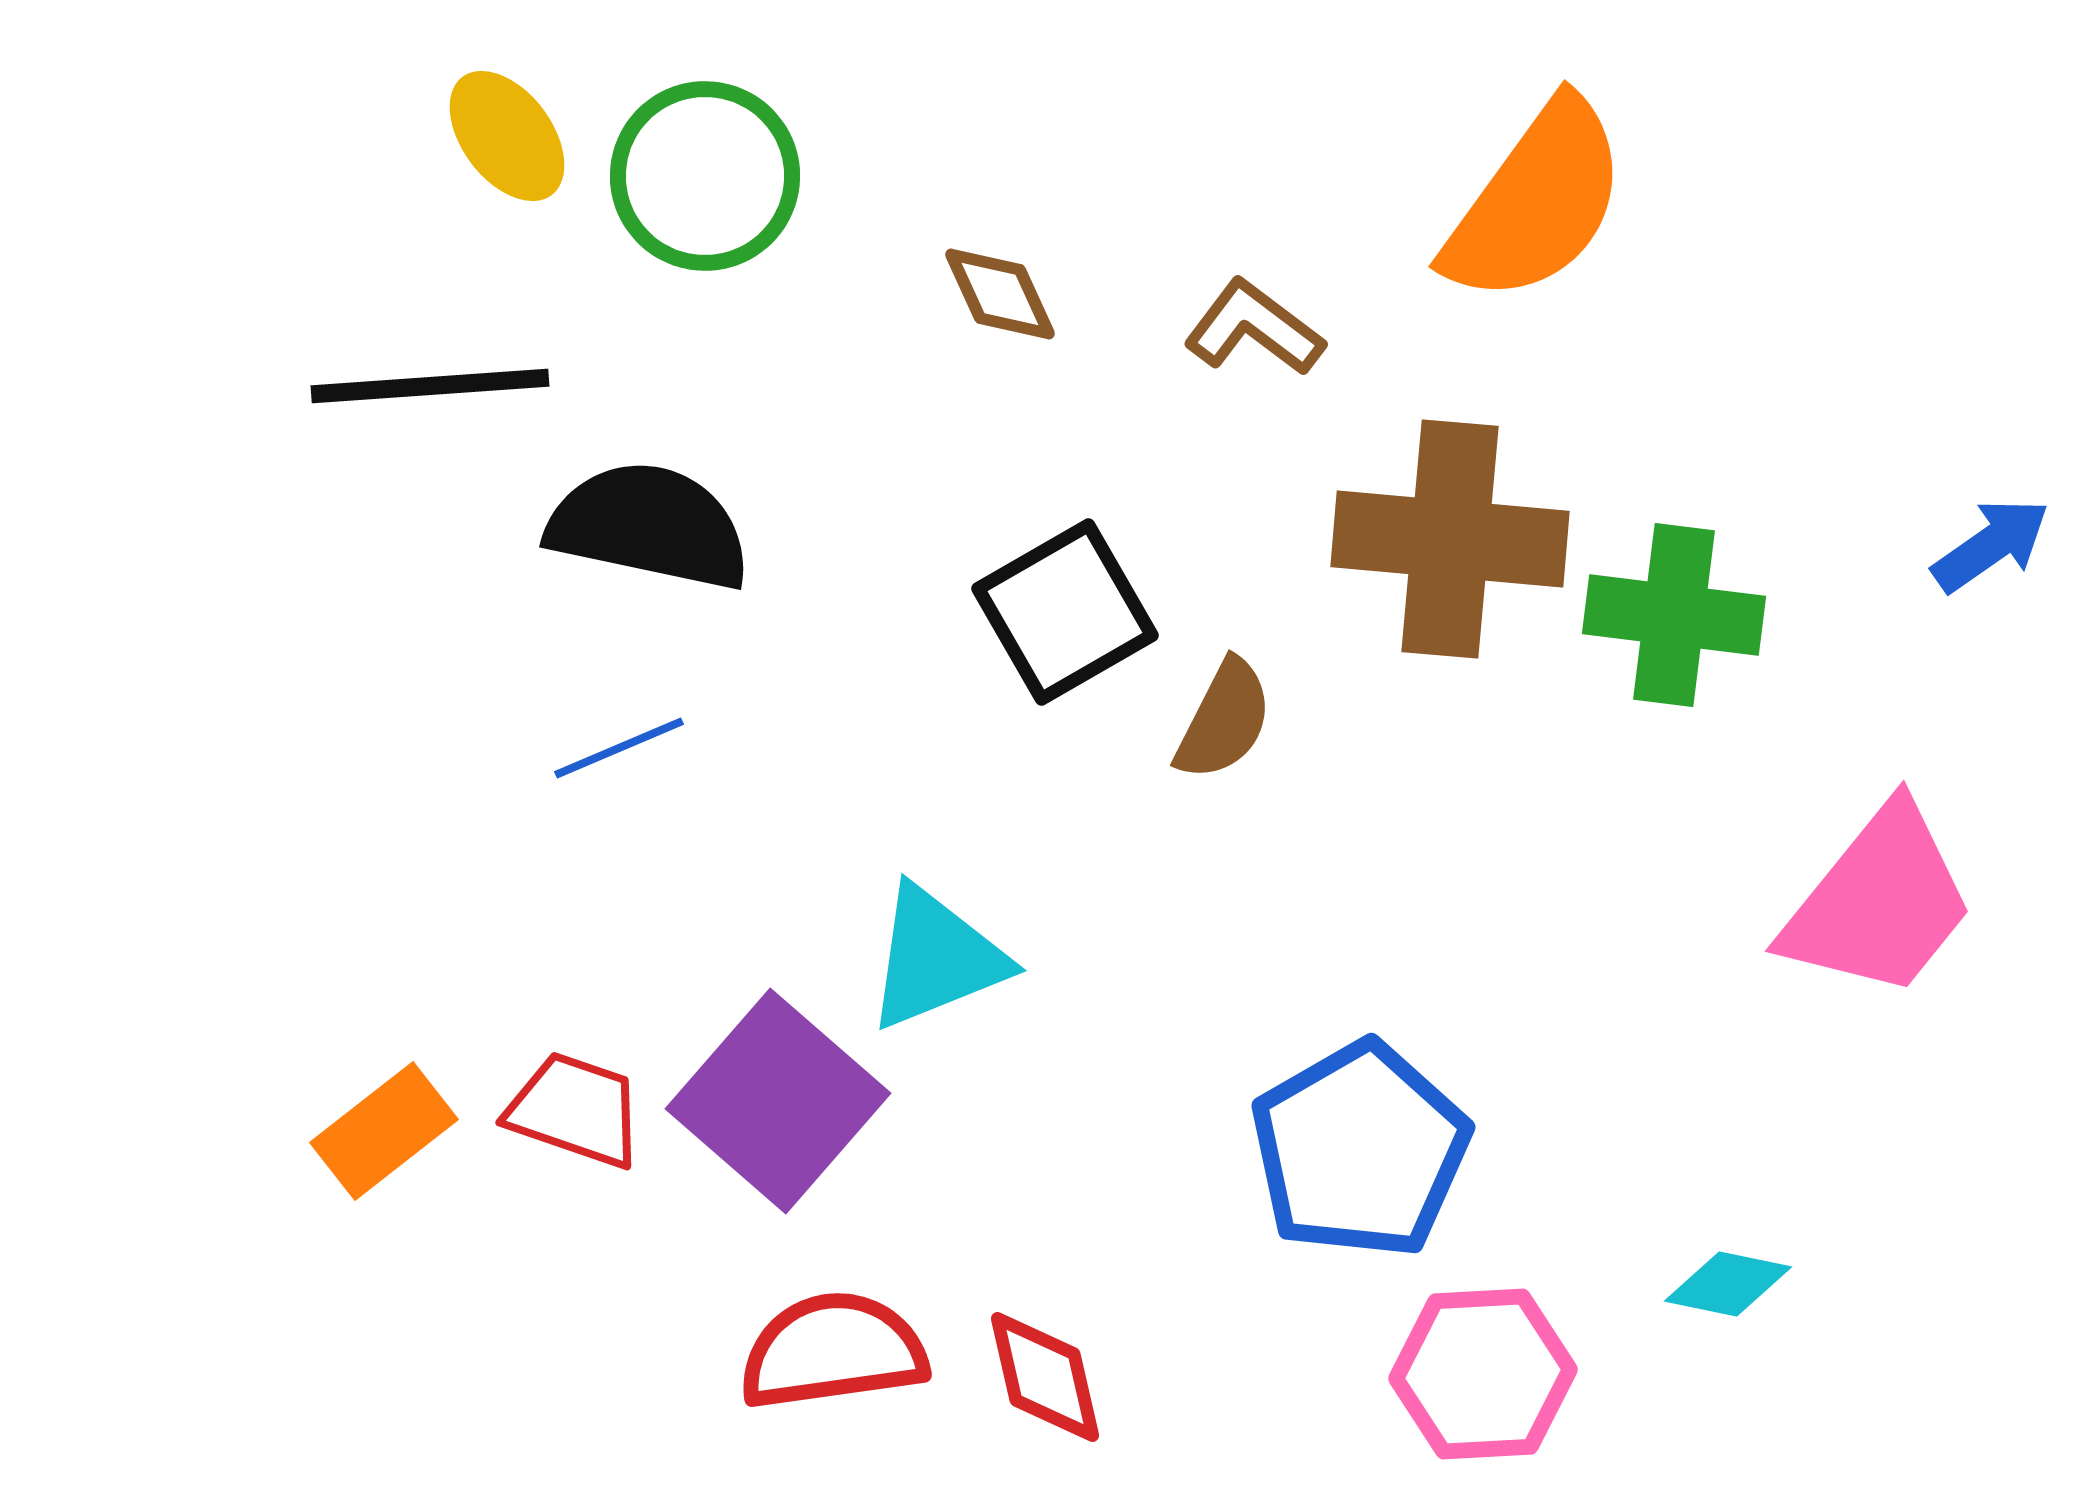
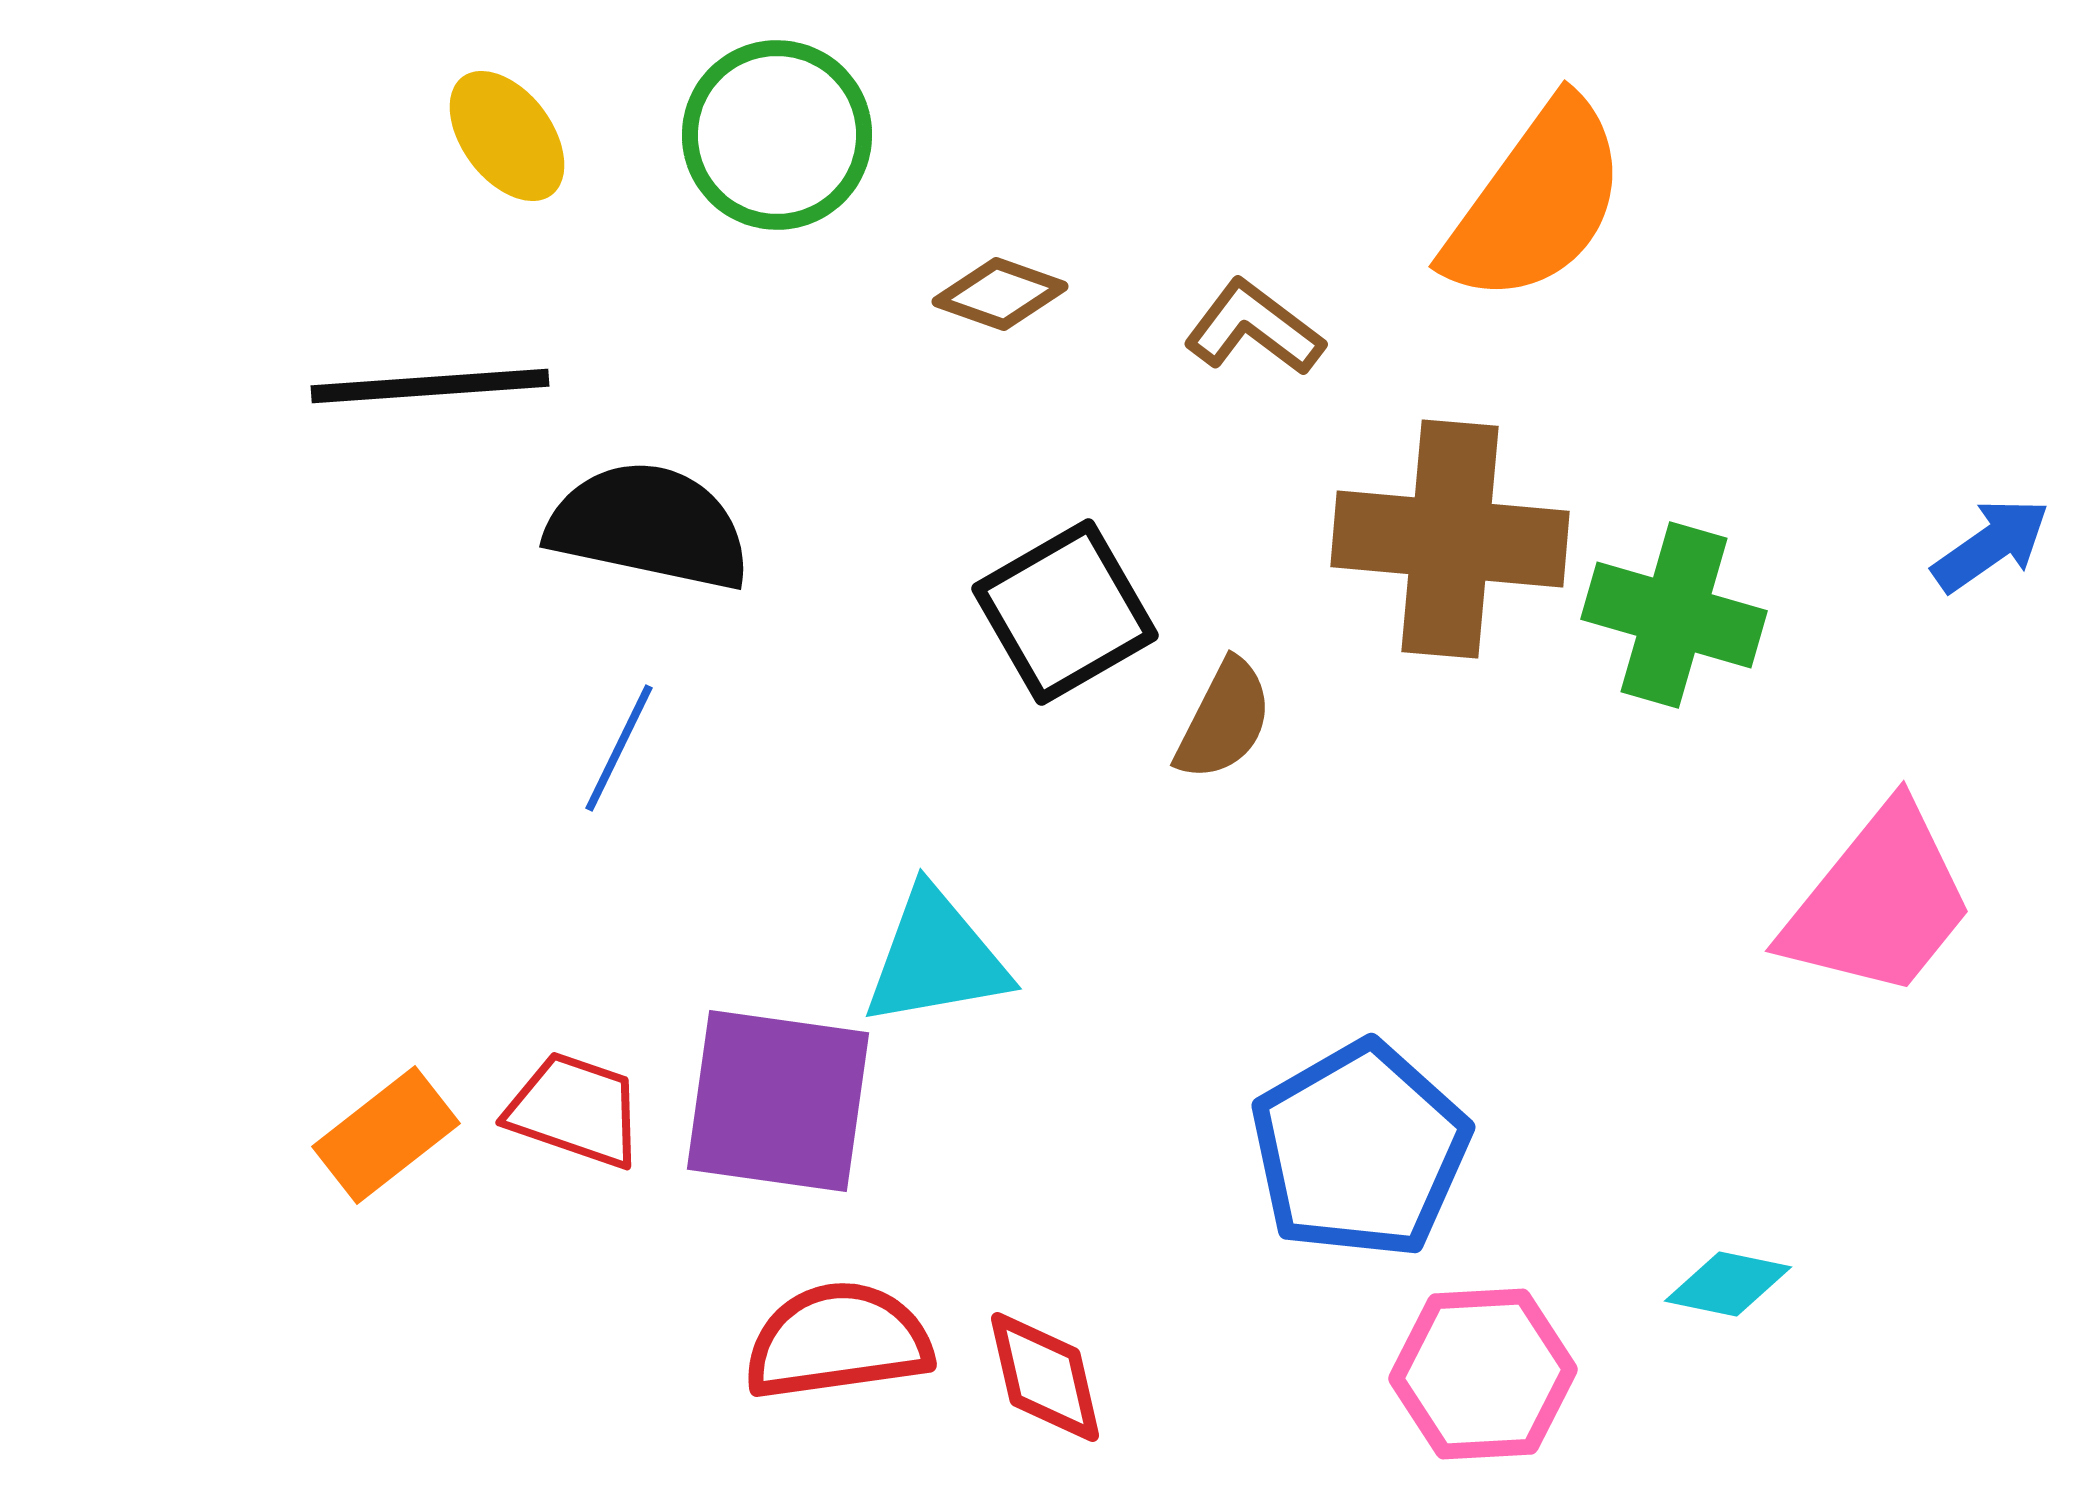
green circle: moved 72 px right, 41 px up
brown diamond: rotated 46 degrees counterclockwise
green cross: rotated 9 degrees clockwise
blue line: rotated 41 degrees counterclockwise
cyan triangle: rotated 12 degrees clockwise
purple square: rotated 33 degrees counterclockwise
orange rectangle: moved 2 px right, 4 px down
red semicircle: moved 5 px right, 10 px up
